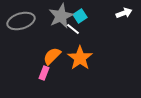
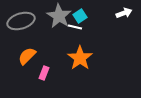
gray star: moved 2 px left; rotated 15 degrees counterclockwise
white line: moved 2 px right, 2 px up; rotated 24 degrees counterclockwise
orange semicircle: moved 25 px left
